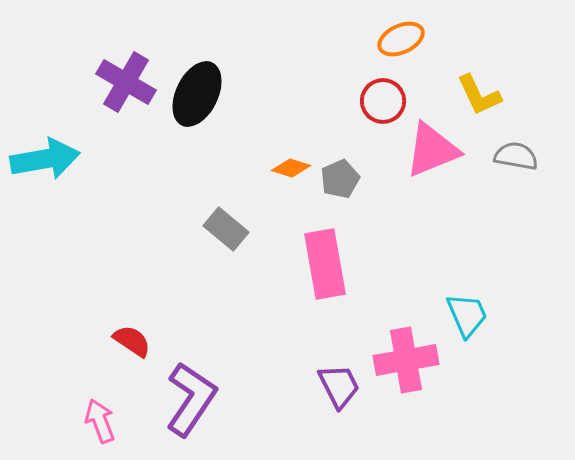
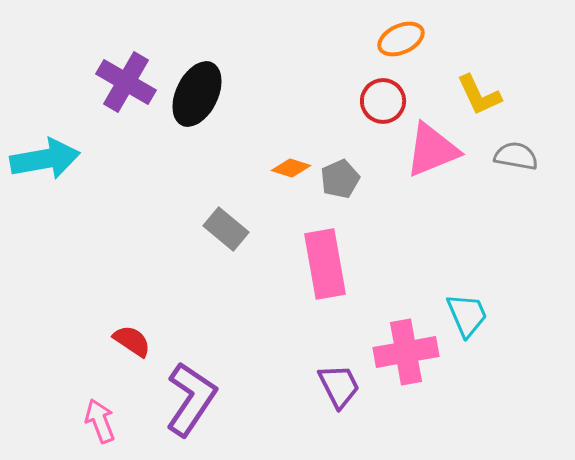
pink cross: moved 8 px up
